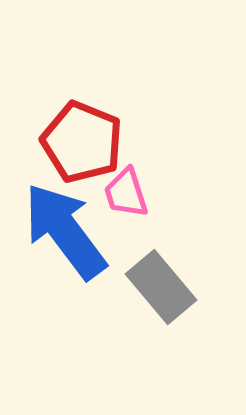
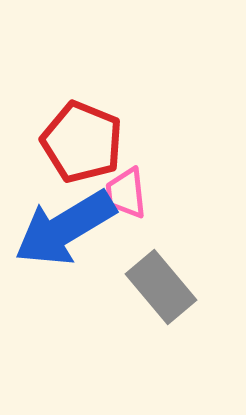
pink trapezoid: rotated 12 degrees clockwise
blue arrow: moved 3 px up; rotated 84 degrees counterclockwise
